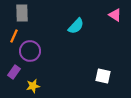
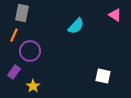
gray rectangle: rotated 12 degrees clockwise
orange line: moved 1 px up
yellow star: rotated 24 degrees counterclockwise
